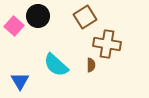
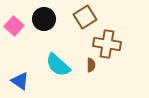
black circle: moved 6 px right, 3 px down
cyan semicircle: moved 2 px right
blue triangle: rotated 24 degrees counterclockwise
